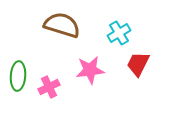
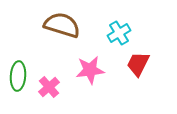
pink cross: rotated 15 degrees counterclockwise
